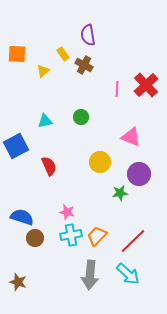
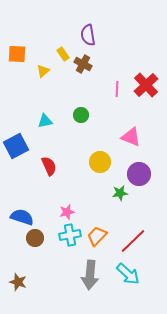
brown cross: moved 1 px left, 1 px up
green circle: moved 2 px up
pink star: rotated 28 degrees counterclockwise
cyan cross: moved 1 px left
